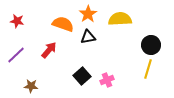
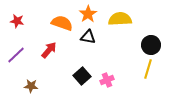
orange semicircle: moved 1 px left, 1 px up
black triangle: rotated 21 degrees clockwise
